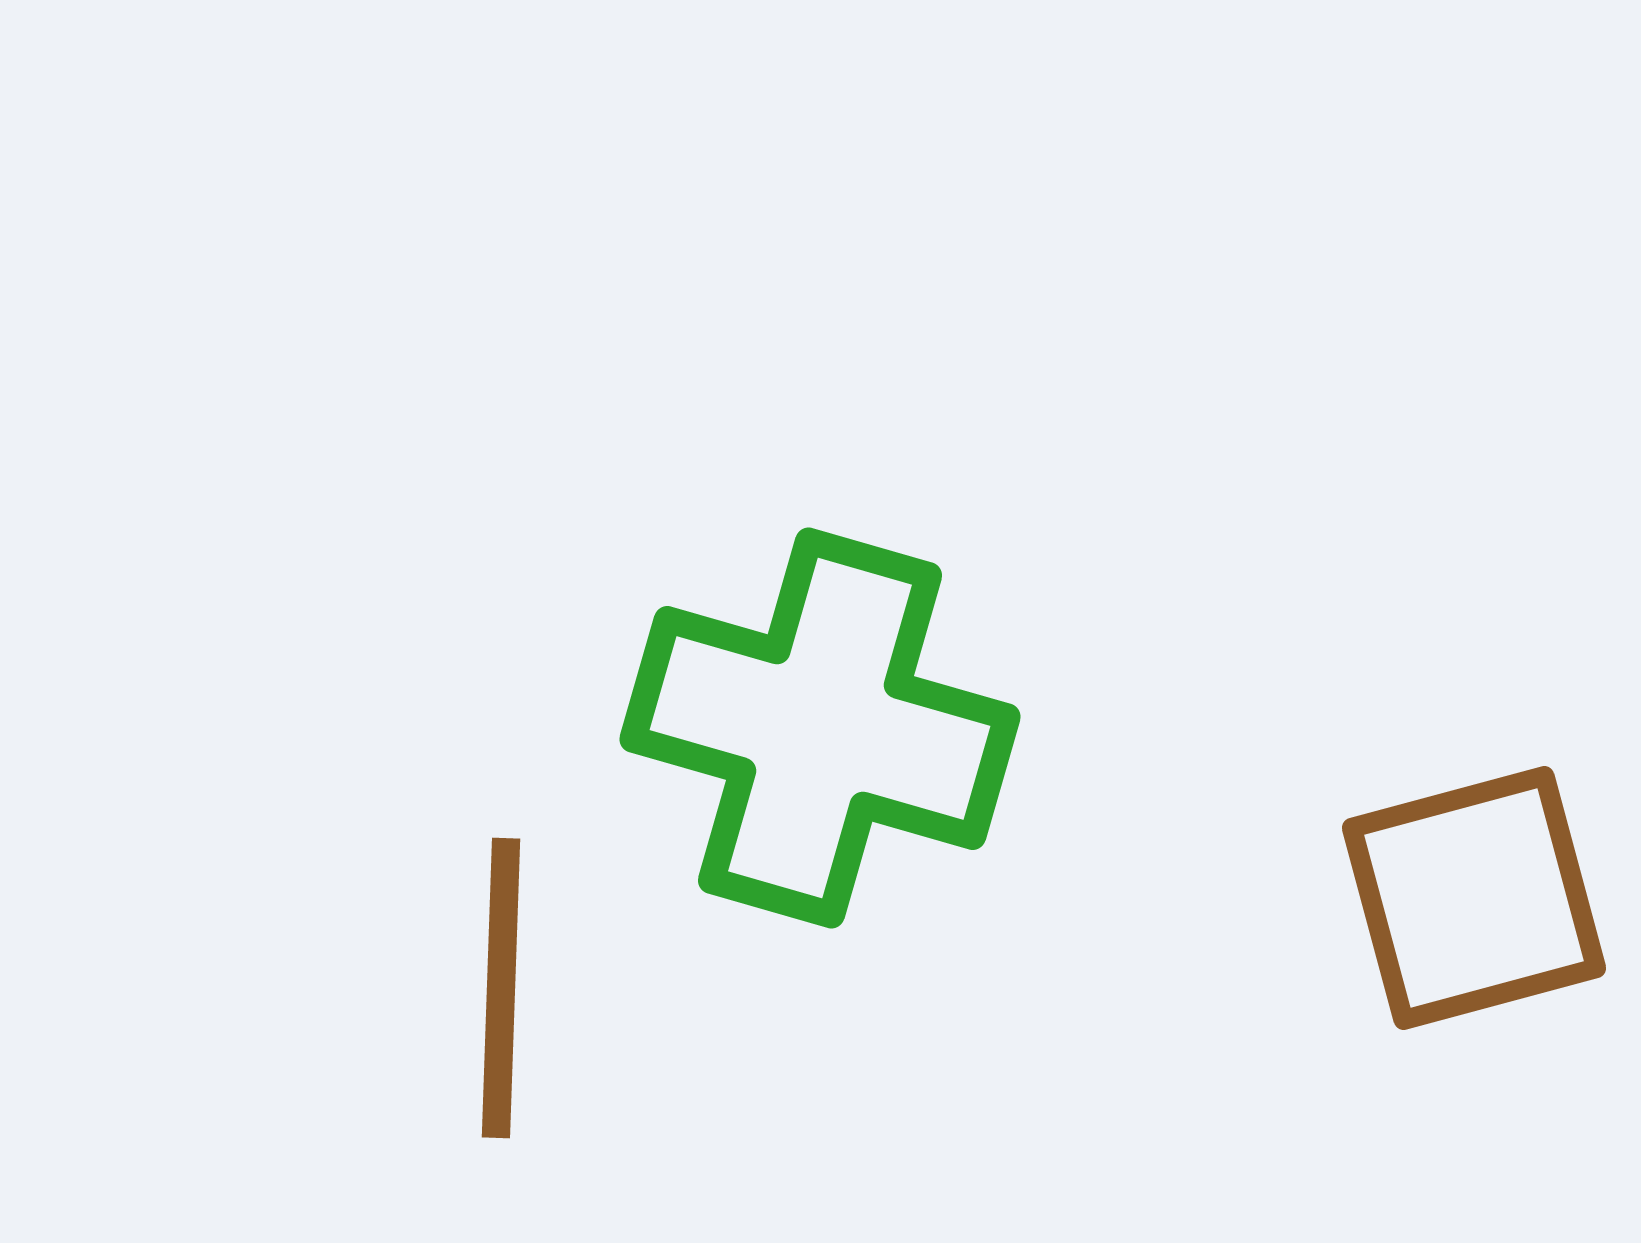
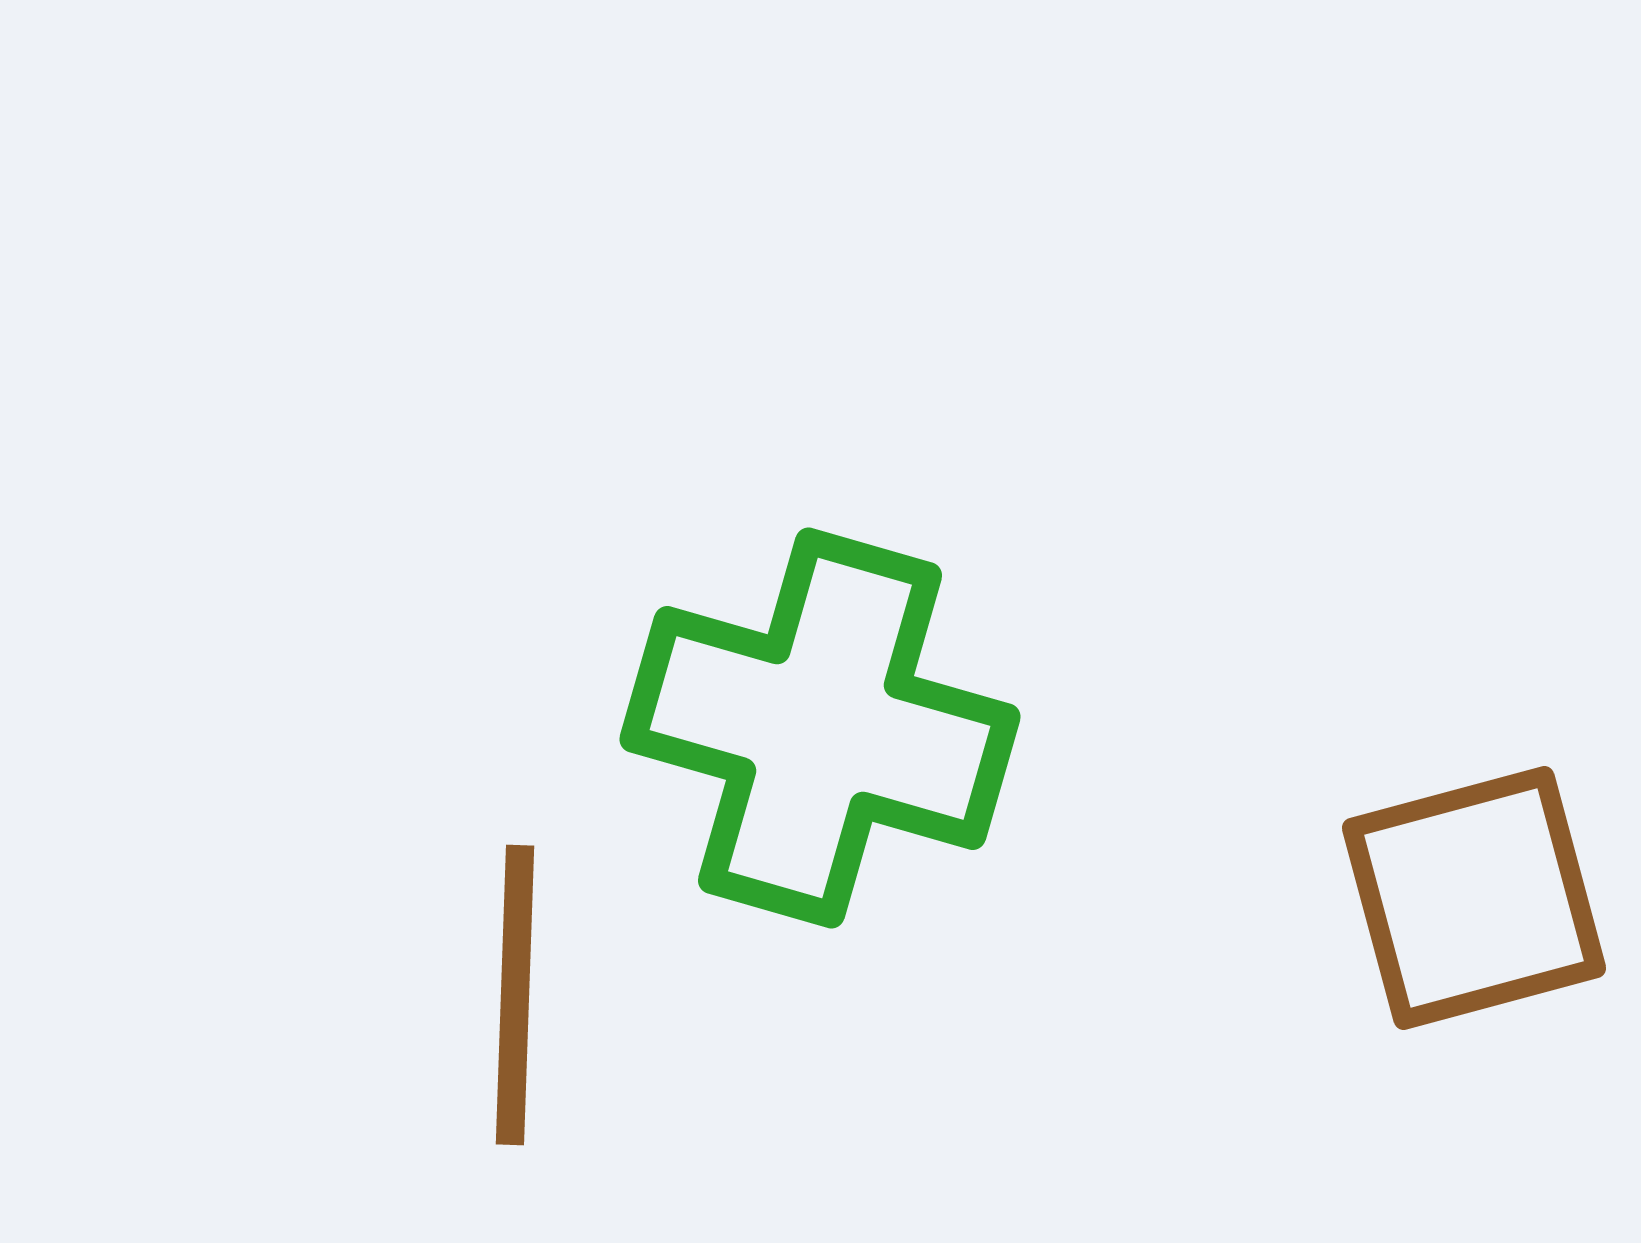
brown line: moved 14 px right, 7 px down
